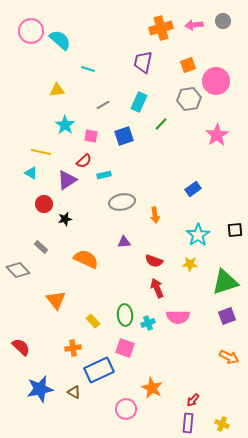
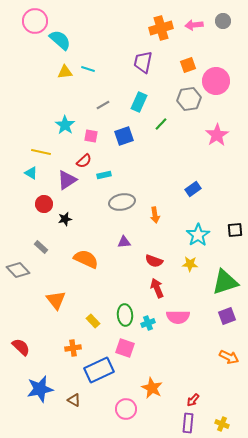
pink circle at (31, 31): moved 4 px right, 10 px up
yellow triangle at (57, 90): moved 8 px right, 18 px up
brown triangle at (74, 392): moved 8 px down
